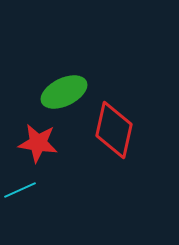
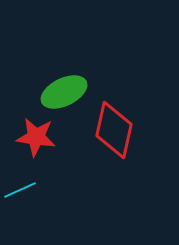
red star: moved 2 px left, 6 px up
